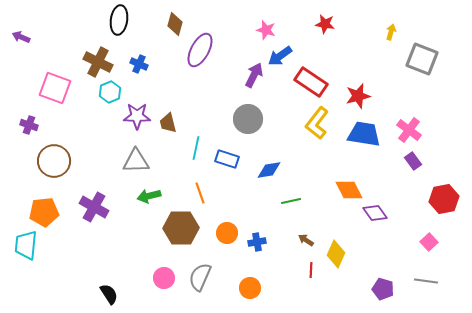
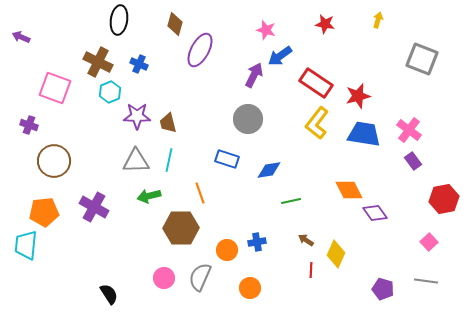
yellow arrow at (391, 32): moved 13 px left, 12 px up
red rectangle at (311, 82): moved 5 px right, 1 px down
cyan line at (196, 148): moved 27 px left, 12 px down
orange circle at (227, 233): moved 17 px down
